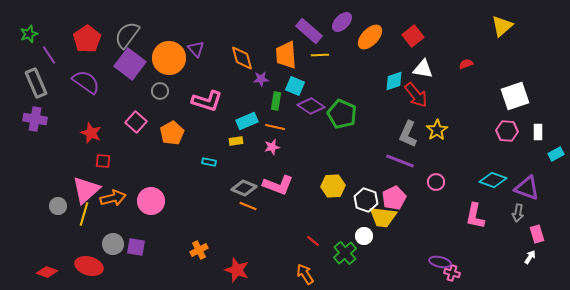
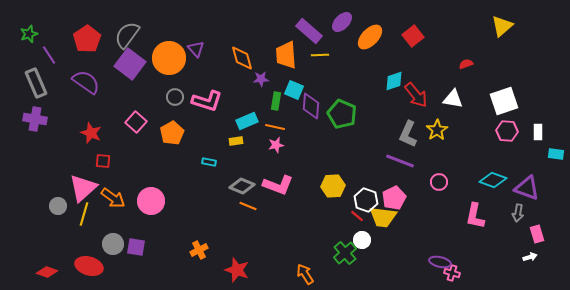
white triangle at (423, 69): moved 30 px right, 30 px down
cyan square at (295, 86): moved 1 px left, 4 px down
gray circle at (160, 91): moved 15 px right, 6 px down
white square at (515, 96): moved 11 px left, 5 px down
purple diamond at (311, 106): rotated 60 degrees clockwise
pink star at (272, 147): moved 4 px right, 2 px up
cyan rectangle at (556, 154): rotated 35 degrees clockwise
pink circle at (436, 182): moved 3 px right
gray diamond at (244, 188): moved 2 px left, 2 px up
pink triangle at (86, 190): moved 3 px left, 2 px up
orange arrow at (113, 198): rotated 50 degrees clockwise
white circle at (364, 236): moved 2 px left, 4 px down
red line at (313, 241): moved 44 px right, 25 px up
white arrow at (530, 257): rotated 40 degrees clockwise
